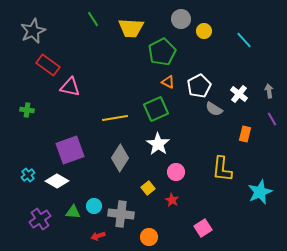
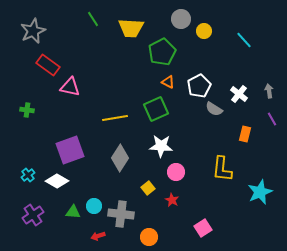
white star: moved 3 px right, 2 px down; rotated 30 degrees counterclockwise
purple cross: moved 7 px left, 4 px up
